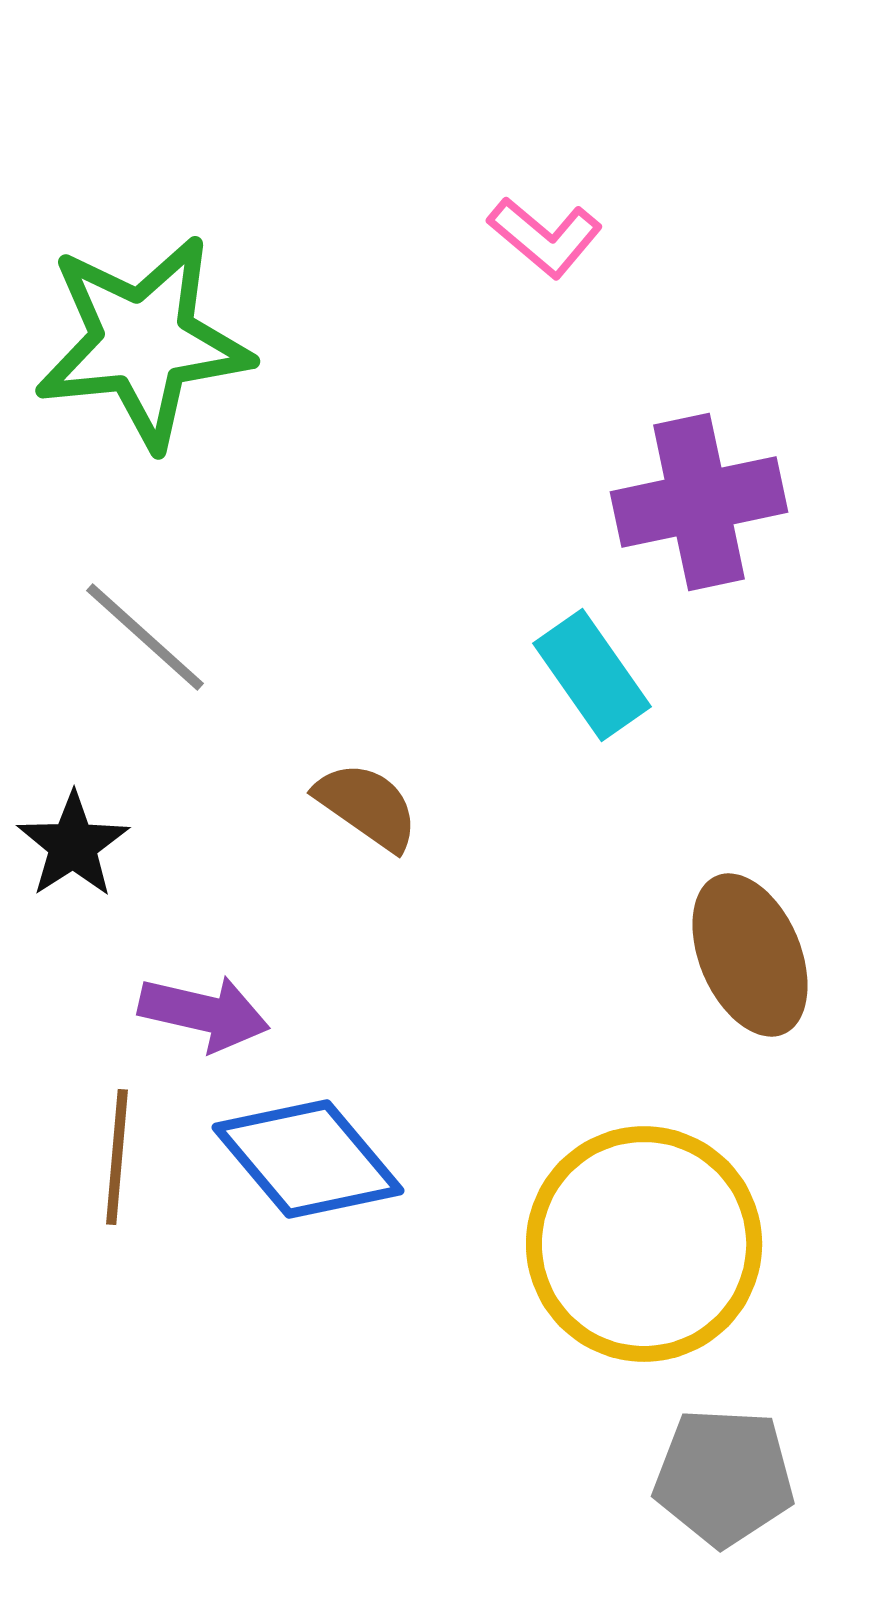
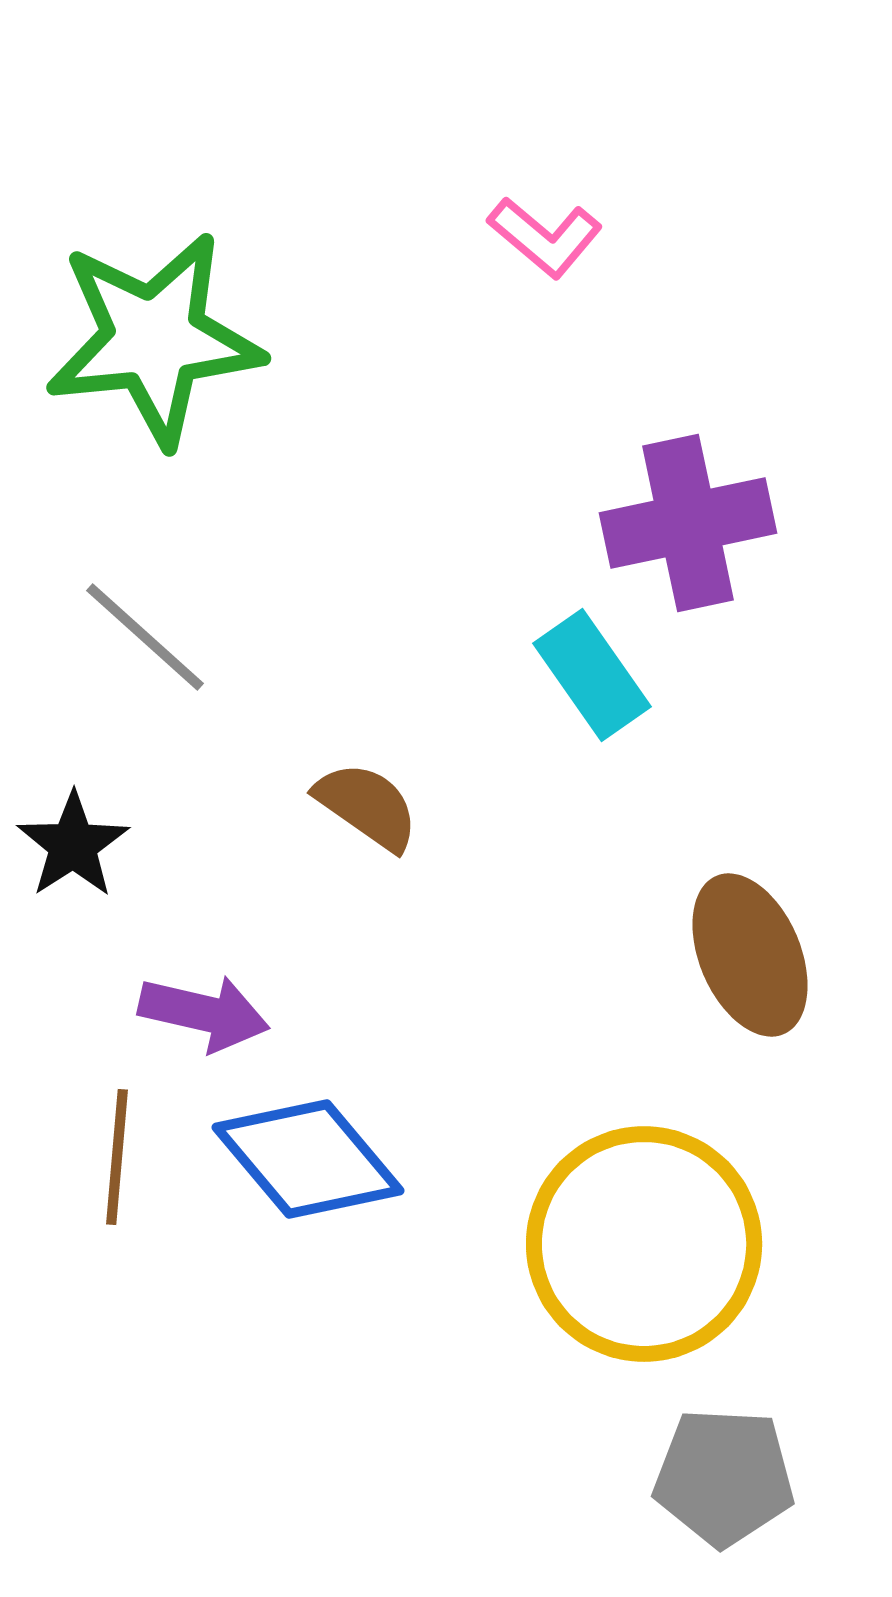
green star: moved 11 px right, 3 px up
purple cross: moved 11 px left, 21 px down
